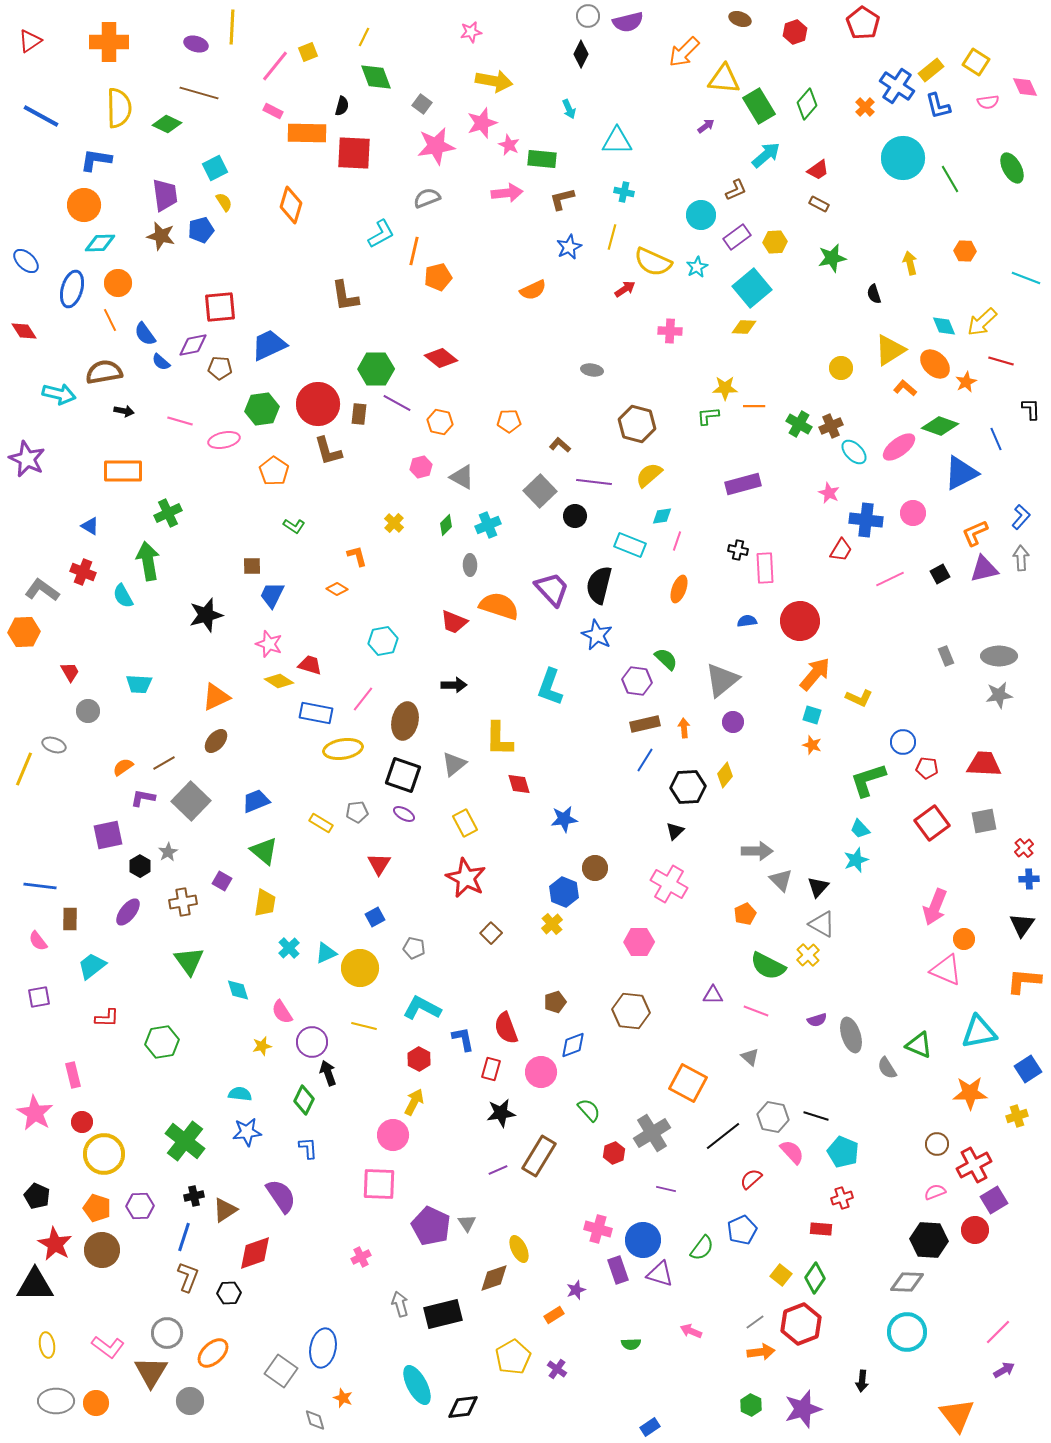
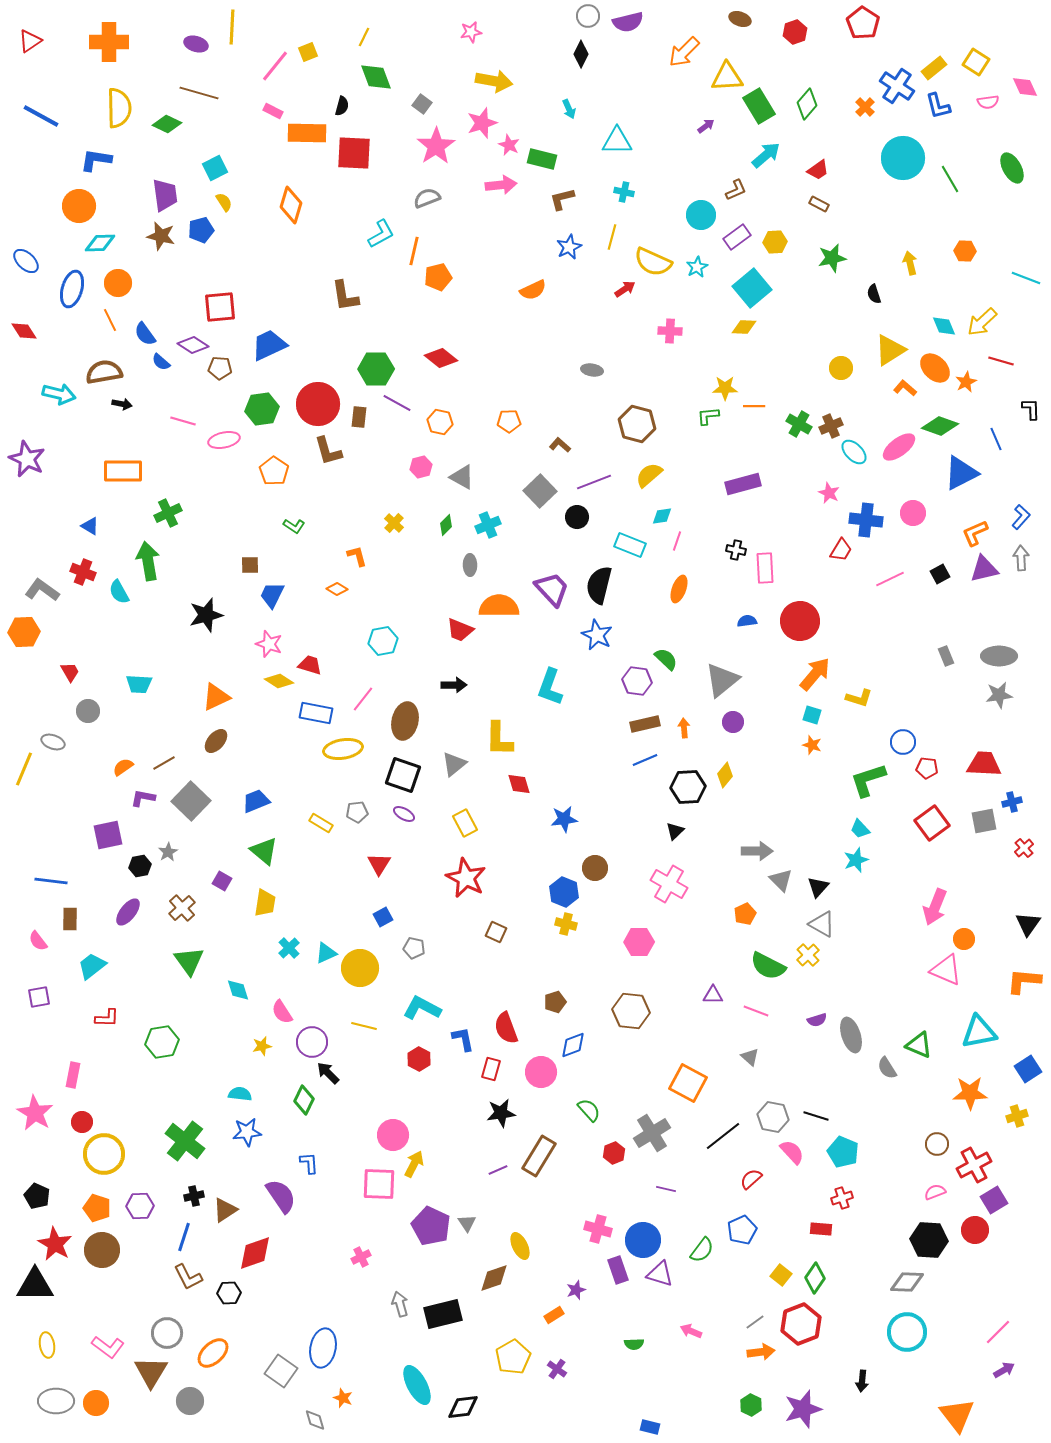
yellow rectangle at (931, 70): moved 3 px right, 2 px up
yellow triangle at (724, 79): moved 3 px right, 2 px up; rotated 8 degrees counterclockwise
pink star at (436, 146): rotated 24 degrees counterclockwise
green rectangle at (542, 159): rotated 8 degrees clockwise
pink arrow at (507, 193): moved 6 px left, 8 px up
orange circle at (84, 205): moved 5 px left, 1 px down
purple diamond at (193, 345): rotated 44 degrees clockwise
orange ellipse at (935, 364): moved 4 px down
black arrow at (124, 411): moved 2 px left, 7 px up
brown rectangle at (359, 414): moved 3 px down
pink line at (180, 421): moved 3 px right
purple line at (594, 482): rotated 28 degrees counterclockwise
black circle at (575, 516): moved 2 px right, 1 px down
black cross at (738, 550): moved 2 px left
brown square at (252, 566): moved 2 px left, 1 px up
cyan semicircle at (123, 596): moved 4 px left, 4 px up
orange semicircle at (499, 606): rotated 18 degrees counterclockwise
red trapezoid at (454, 622): moved 6 px right, 8 px down
yellow L-shape at (859, 698): rotated 8 degrees counterclockwise
gray ellipse at (54, 745): moved 1 px left, 3 px up
blue line at (645, 760): rotated 35 degrees clockwise
black hexagon at (140, 866): rotated 20 degrees clockwise
blue cross at (1029, 879): moved 17 px left, 77 px up; rotated 12 degrees counterclockwise
blue line at (40, 886): moved 11 px right, 5 px up
brown cross at (183, 902): moved 1 px left, 6 px down; rotated 32 degrees counterclockwise
blue square at (375, 917): moved 8 px right
yellow cross at (552, 924): moved 14 px right; rotated 35 degrees counterclockwise
black triangle at (1022, 925): moved 6 px right, 1 px up
brown square at (491, 933): moved 5 px right, 1 px up; rotated 20 degrees counterclockwise
black arrow at (328, 1073): rotated 25 degrees counterclockwise
pink rectangle at (73, 1075): rotated 25 degrees clockwise
yellow arrow at (414, 1102): moved 62 px down
blue L-shape at (308, 1148): moved 1 px right, 15 px down
green semicircle at (702, 1248): moved 2 px down
yellow ellipse at (519, 1249): moved 1 px right, 3 px up
brown L-shape at (188, 1277): rotated 132 degrees clockwise
green semicircle at (631, 1344): moved 3 px right
blue rectangle at (650, 1427): rotated 48 degrees clockwise
